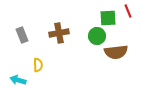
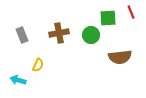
red line: moved 3 px right, 1 px down
green circle: moved 6 px left, 1 px up
brown semicircle: moved 4 px right, 5 px down
yellow semicircle: rotated 24 degrees clockwise
